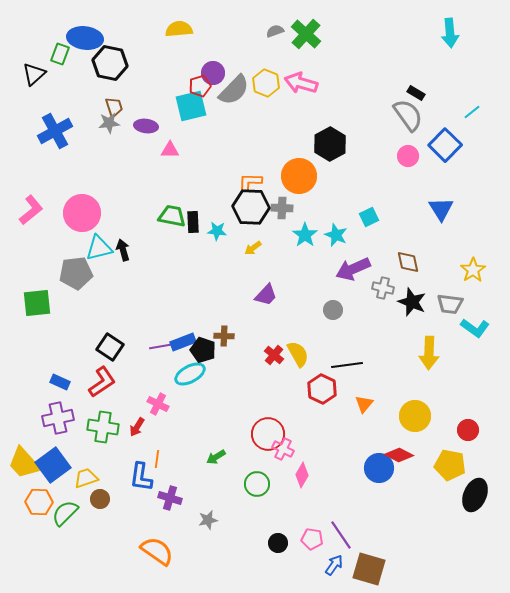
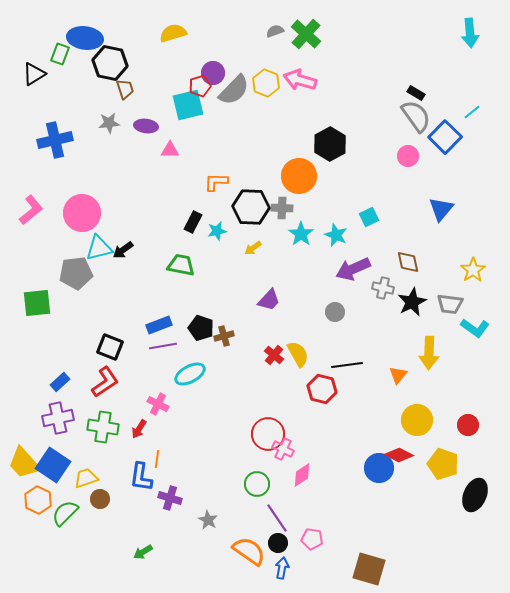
yellow semicircle at (179, 29): moved 6 px left, 4 px down; rotated 12 degrees counterclockwise
cyan arrow at (450, 33): moved 20 px right
black triangle at (34, 74): rotated 10 degrees clockwise
pink arrow at (301, 83): moved 1 px left, 3 px up
cyan square at (191, 106): moved 3 px left, 1 px up
brown trapezoid at (114, 107): moved 11 px right, 18 px up
gray semicircle at (408, 115): moved 8 px right, 1 px down
blue cross at (55, 131): moved 9 px down; rotated 16 degrees clockwise
blue square at (445, 145): moved 8 px up
orange L-shape at (250, 182): moved 34 px left
blue triangle at (441, 209): rotated 12 degrees clockwise
green trapezoid at (172, 216): moved 9 px right, 49 px down
black rectangle at (193, 222): rotated 30 degrees clockwise
cyan star at (217, 231): rotated 18 degrees counterclockwise
cyan star at (305, 235): moved 4 px left, 1 px up
black arrow at (123, 250): rotated 110 degrees counterclockwise
purple trapezoid at (266, 295): moved 3 px right, 5 px down
black star at (412, 302): rotated 24 degrees clockwise
gray circle at (333, 310): moved 2 px right, 2 px down
brown cross at (224, 336): rotated 18 degrees counterclockwise
blue rectangle at (183, 342): moved 24 px left, 17 px up
black square at (110, 347): rotated 12 degrees counterclockwise
black pentagon at (203, 350): moved 2 px left, 22 px up
blue rectangle at (60, 382): rotated 66 degrees counterclockwise
red L-shape at (102, 382): moved 3 px right
red hexagon at (322, 389): rotated 12 degrees counterclockwise
orange triangle at (364, 404): moved 34 px right, 29 px up
yellow circle at (415, 416): moved 2 px right, 4 px down
red arrow at (137, 427): moved 2 px right, 2 px down
red circle at (468, 430): moved 5 px up
green arrow at (216, 457): moved 73 px left, 95 px down
blue square at (53, 465): rotated 20 degrees counterclockwise
yellow pentagon at (450, 465): moved 7 px left, 1 px up; rotated 8 degrees clockwise
pink diamond at (302, 475): rotated 25 degrees clockwise
orange hexagon at (39, 502): moved 1 px left, 2 px up; rotated 24 degrees clockwise
gray star at (208, 520): rotated 30 degrees counterclockwise
purple line at (341, 535): moved 64 px left, 17 px up
orange semicircle at (157, 551): moved 92 px right
blue arrow at (334, 565): moved 52 px left, 3 px down; rotated 25 degrees counterclockwise
